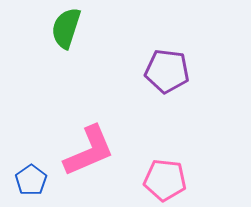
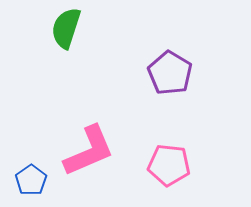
purple pentagon: moved 3 px right, 2 px down; rotated 24 degrees clockwise
pink pentagon: moved 4 px right, 15 px up
